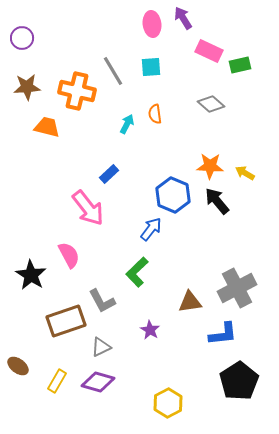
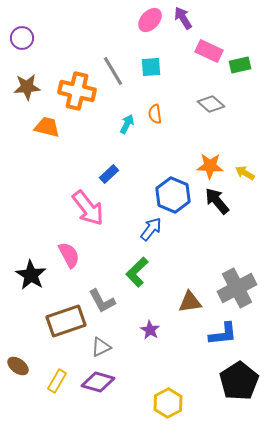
pink ellipse: moved 2 px left, 4 px up; rotated 50 degrees clockwise
